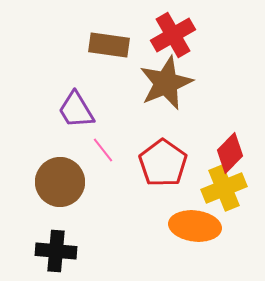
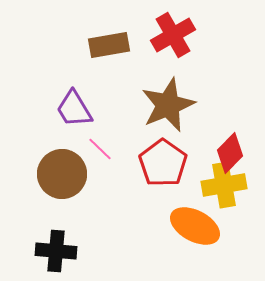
brown rectangle: rotated 18 degrees counterclockwise
brown star: moved 2 px right, 22 px down
purple trapezoid: moved 2 px left, 1 px up
pink line: moved 3 px left, 1 px up; rotated 8 degrees counterclockwise
brown circle: moved 2 px right, 8 px up
yellow cross: moved 3 px up; rotated 12 degrees clockwise
orange ellipse: rotated 21 degrees clockwise
